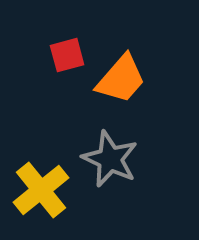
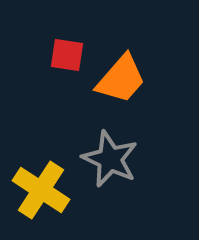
red square: rotated 24 degrees clockwise
yellow cross: rotated 18 degrees counterclockwise
